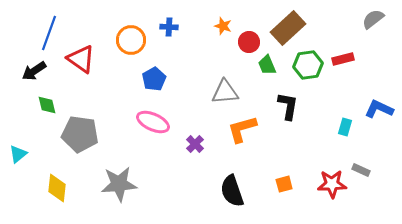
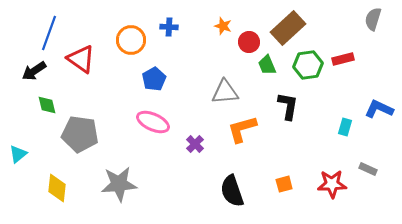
gray semicircle: rotated 35 degrees counterclockwise
gray rectangle: moved 7 px right, 1 px up
